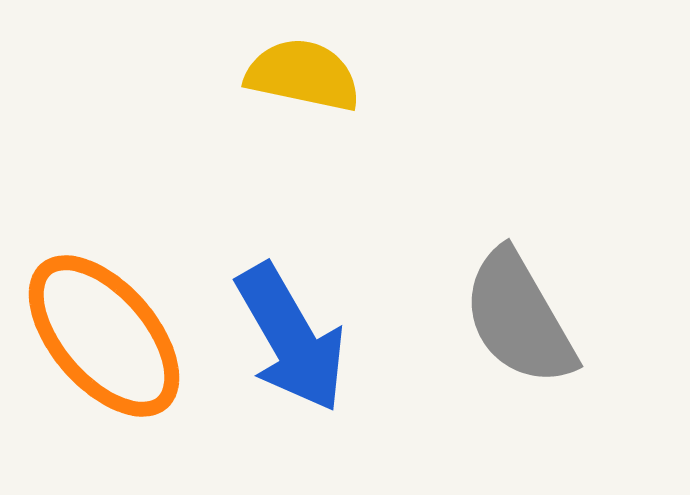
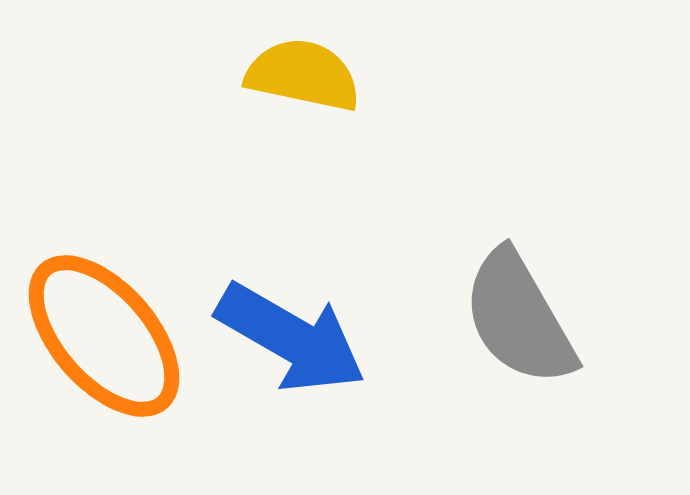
blue arrow: rotated 30 degrees counterclockwise
